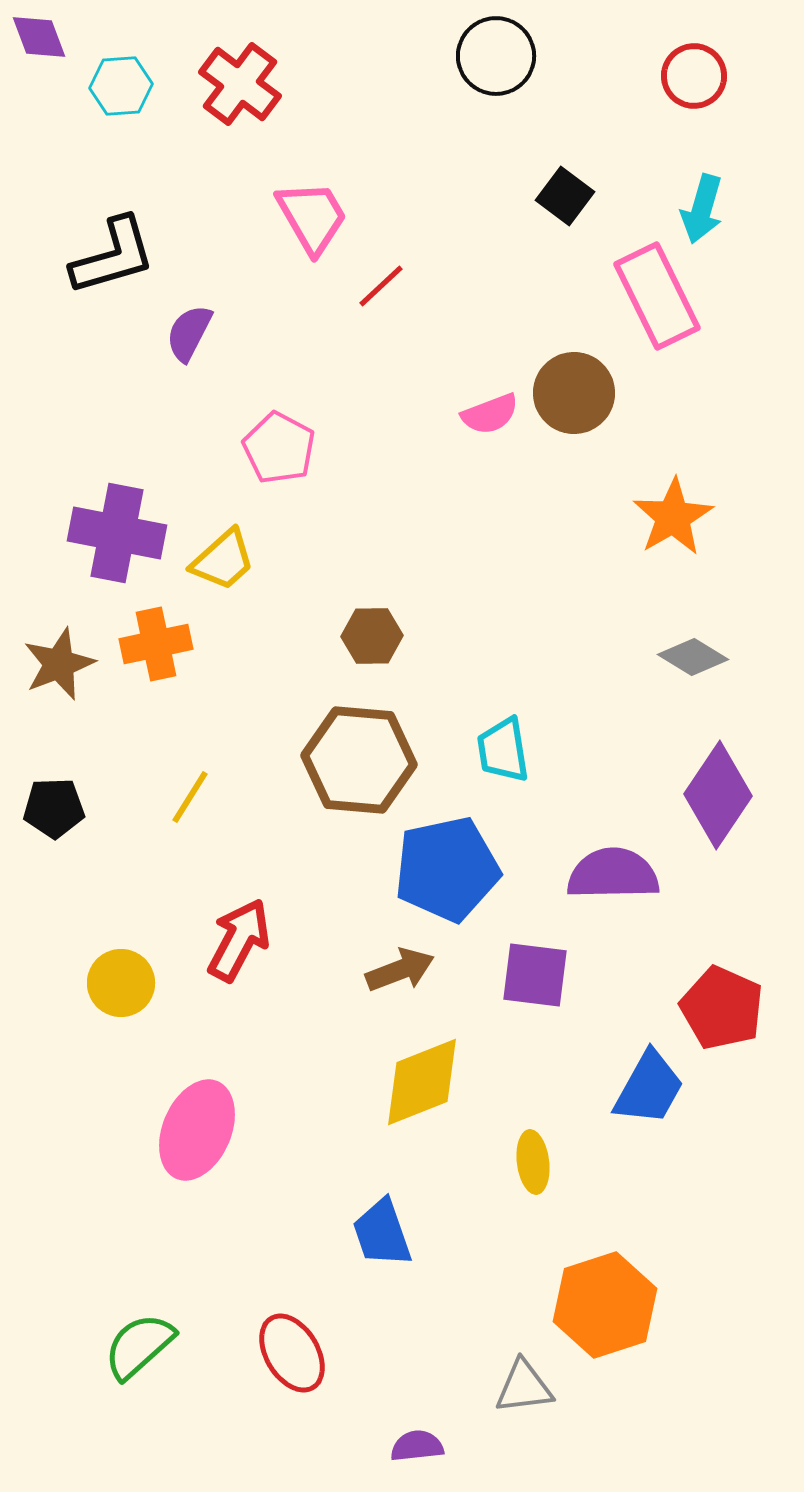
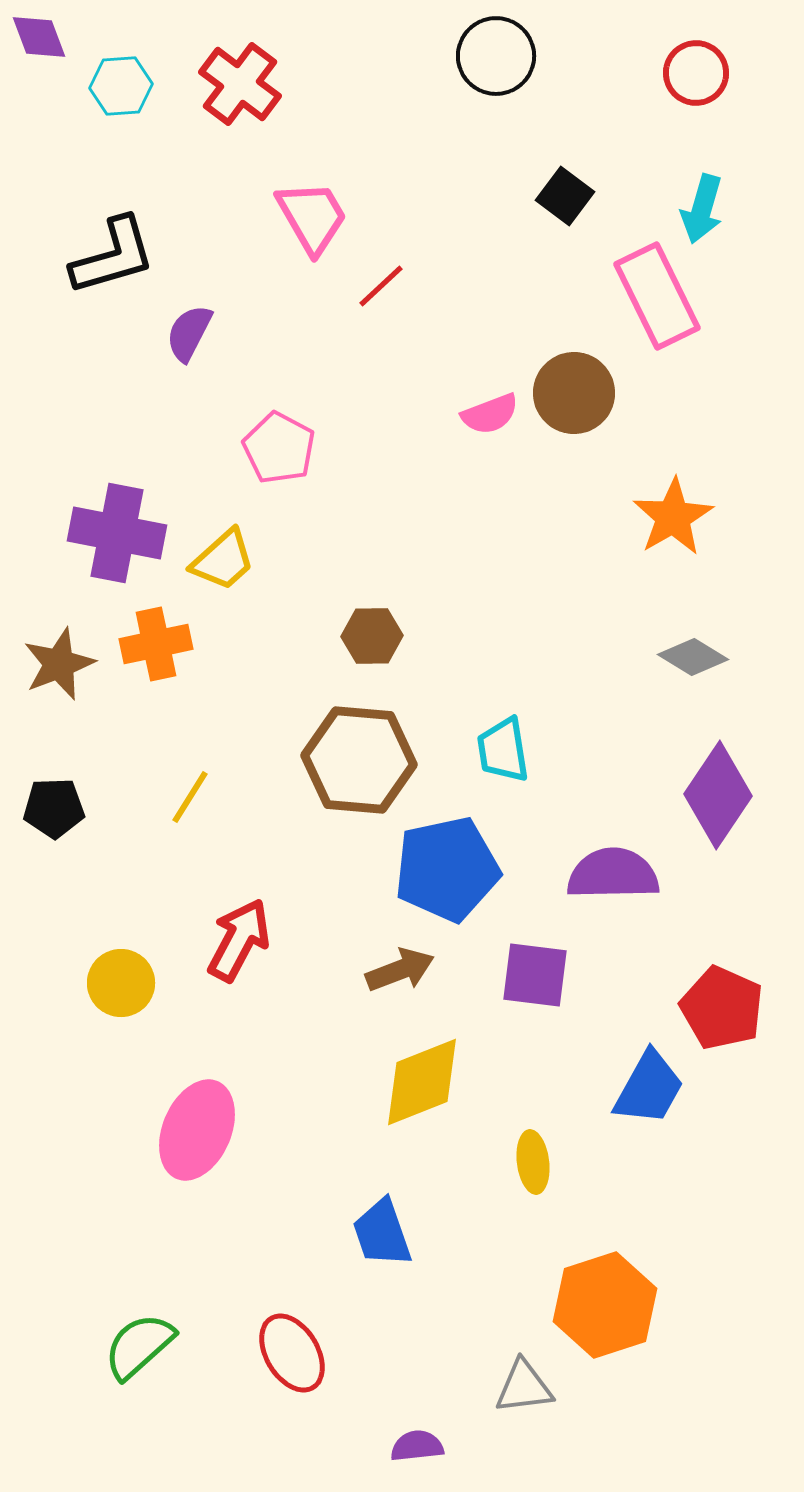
red circle at (694, 76): moved 2 px right, 3 px up
